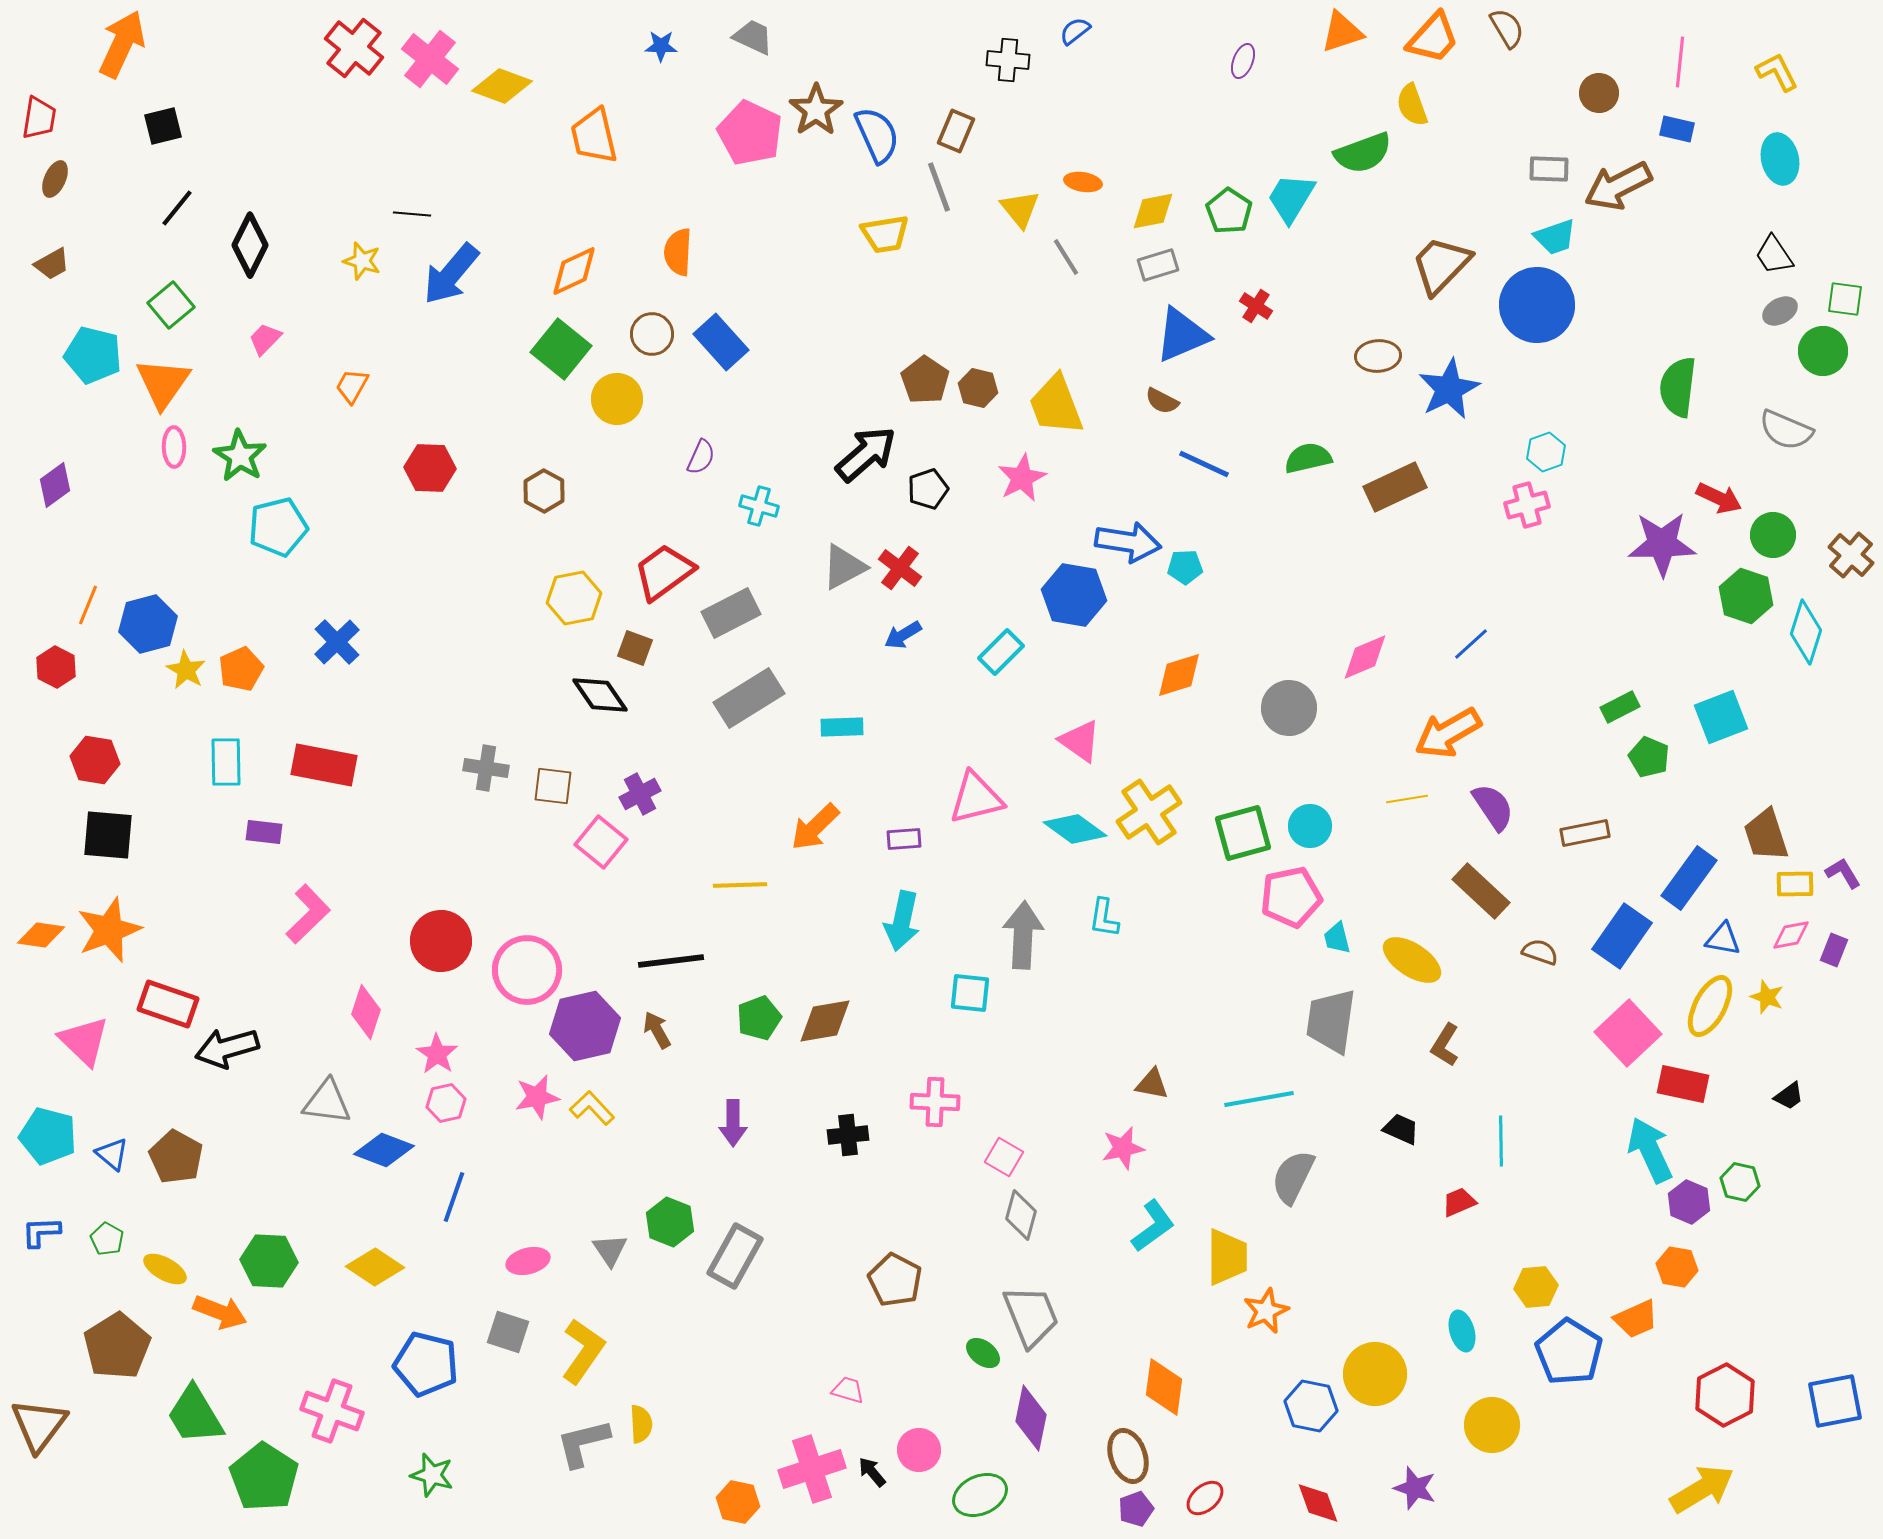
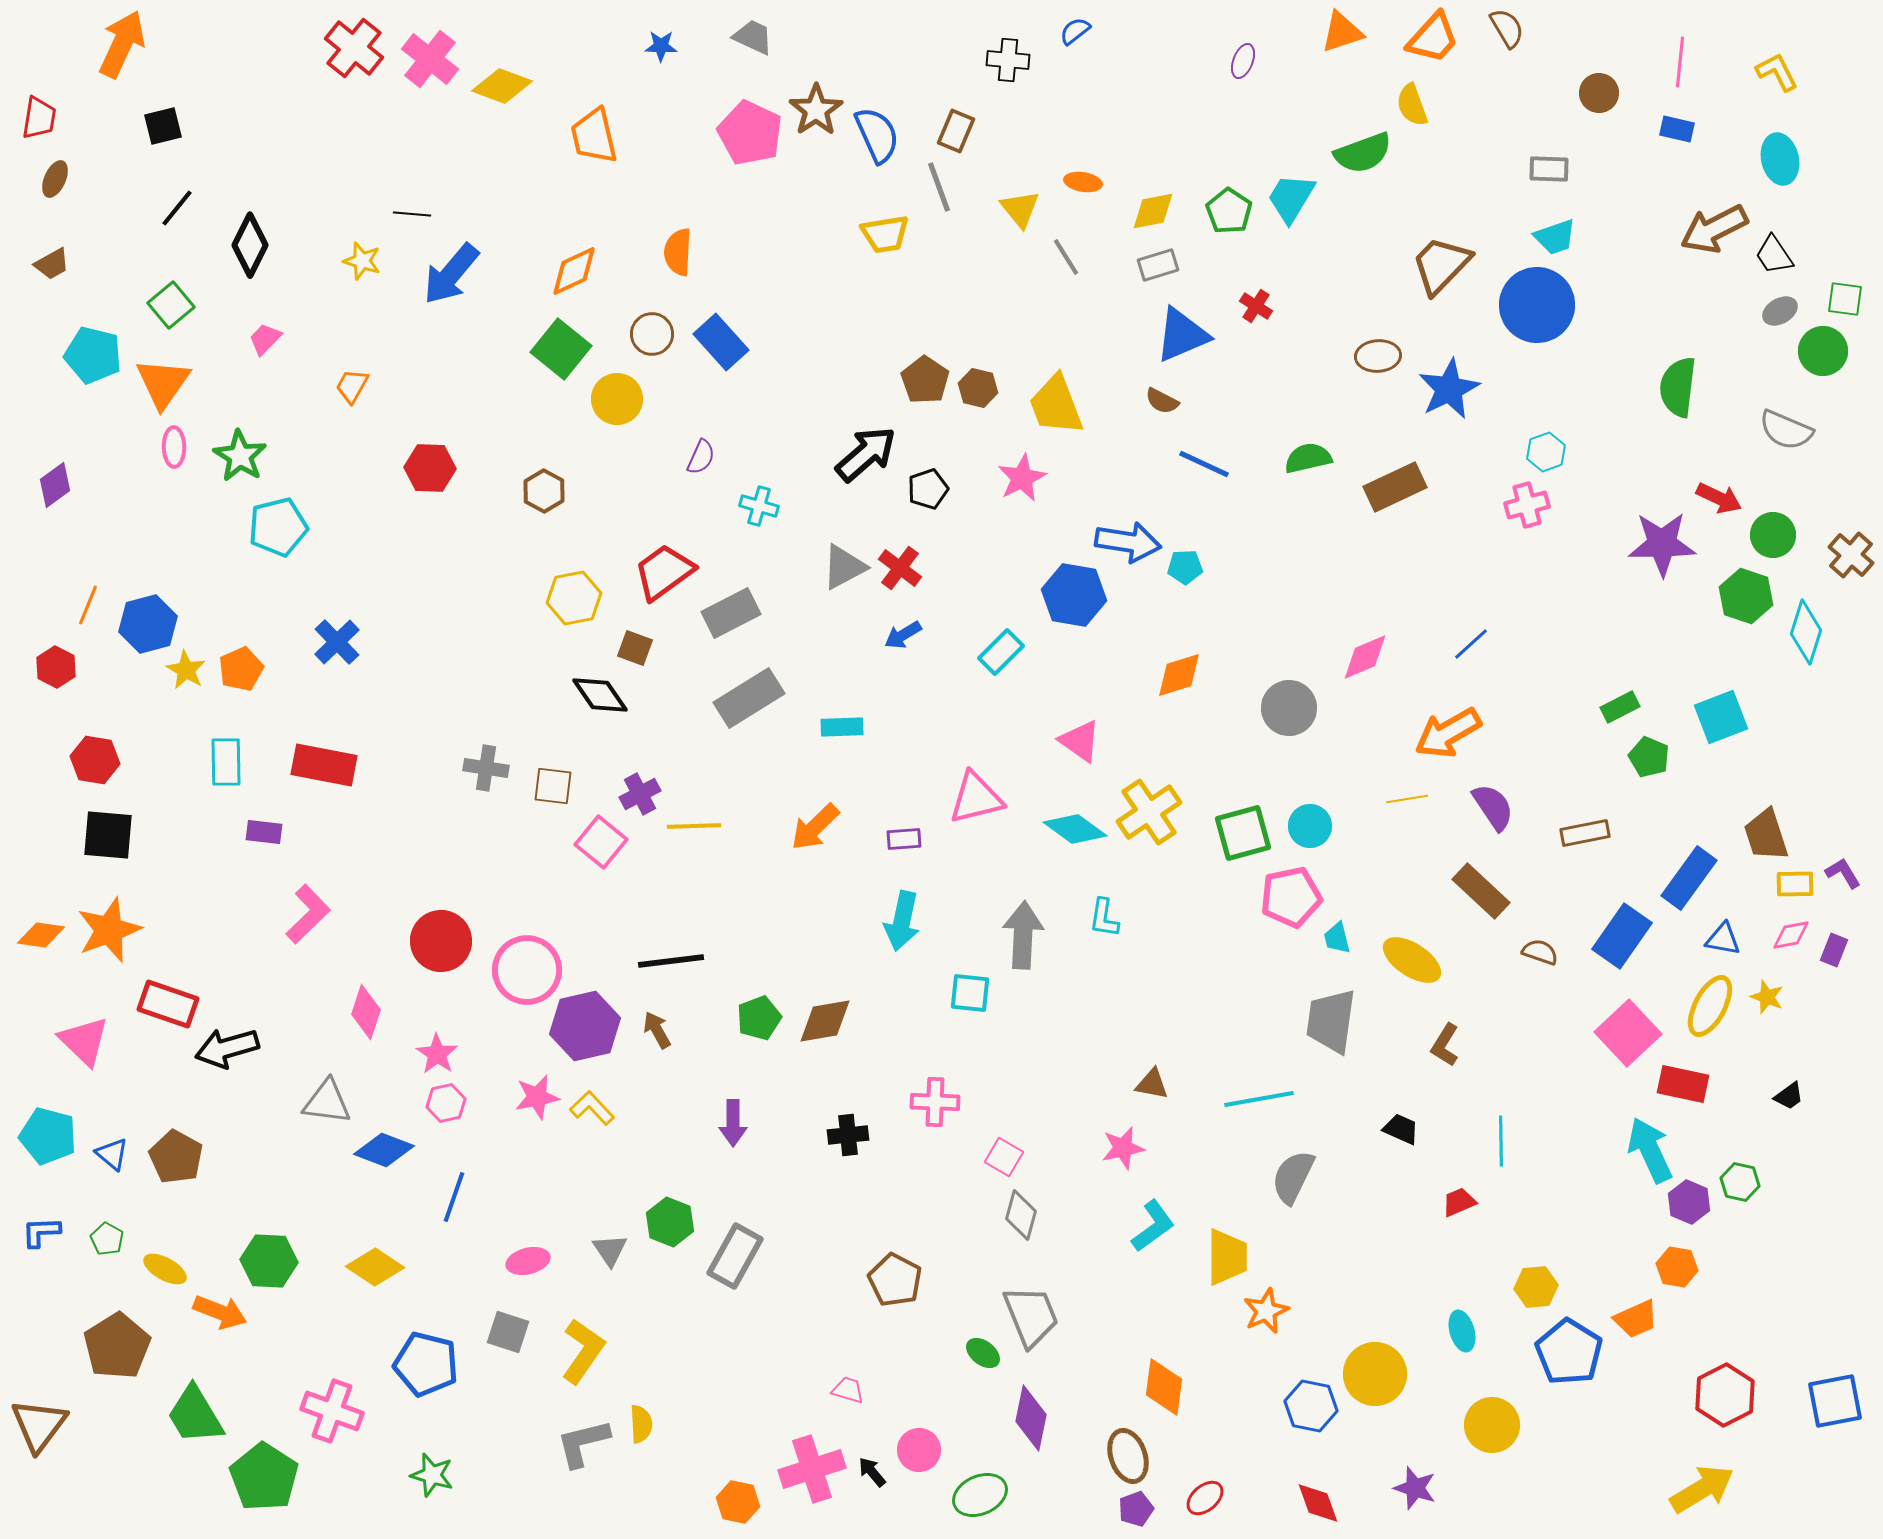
brown arrow at (1618, 186): moved 96 px right, 43 px down
yellow line at (740, 885): moved 46 px left, 59 px up
